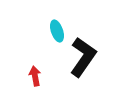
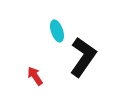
red arrow: rotated 24 degrees counterclockwise
